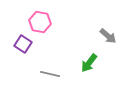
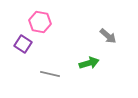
green arrow: rotated 144 degrees counterclockwise
